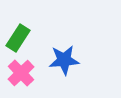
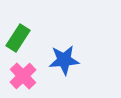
pink cross: moved 2 px right, 3 px down
